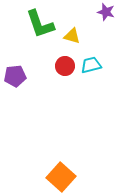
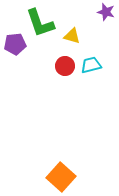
green L-shape: moved 1 px up
purple pentagon: moved 32 px up
